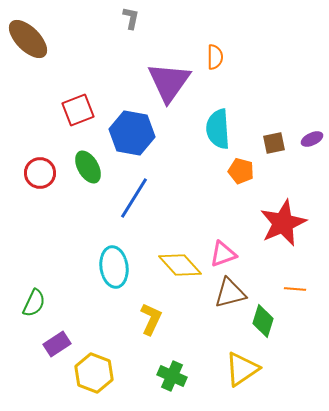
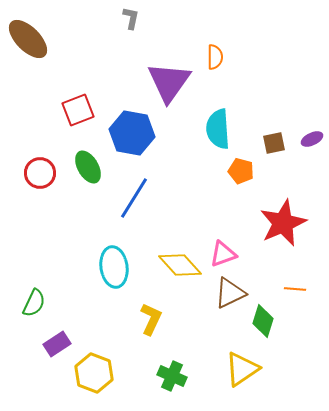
brown triangle: rotated 12 degrees counterclockwise
